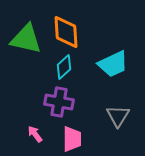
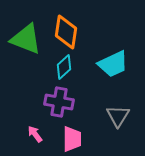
orange diamond: rotated 12 degrees clockwise
green triangle: rotated 8 degrees clockwise
